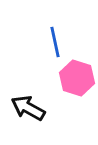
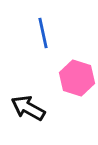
blue line: moved 12 px left, 9 px up
